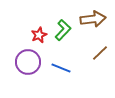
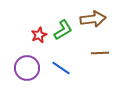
green L-shape: rotated 15 degrees clockwise
brown line: rotated 42 degrees clockwise
purple circle: moved 1 px left, 6 px down
blue line: rotated 12 degrees clockwise
